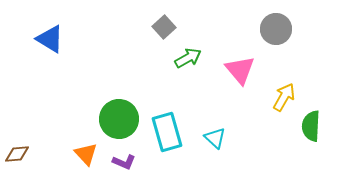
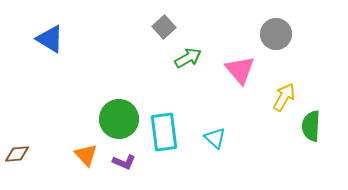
gray circle: moved 5 px down
cyan rectangle: moved 3 px left; rotated 9 degrees clockwise
orange triangle: moved 1 px down
